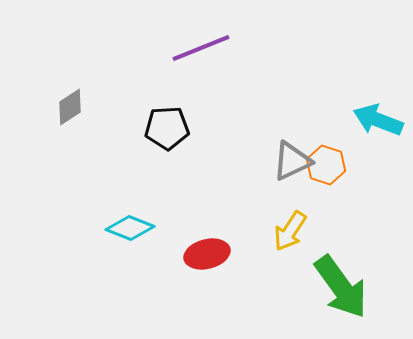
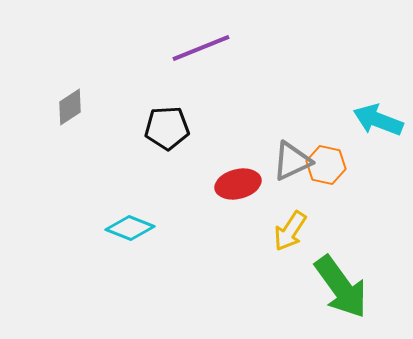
orange hexagon: rotated 6 degrees counterclockwise
red ellipse: moved 31 px right, 70 px up
